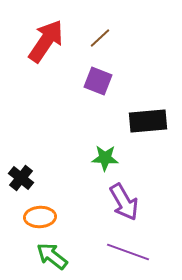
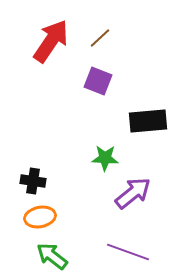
red arrow: moved 5 px right
black cross: moved 12 px right, 3 px down; rotated 30 degrees counterclockwise
purple arrow: moved 9 px right, 9 px up; rotated 99 degrees counterclockwise
orange ellipse: rotated 8 degrees counterclockwise
